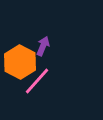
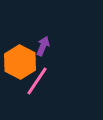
pink line: rotated 8 degrees counterclockwise
